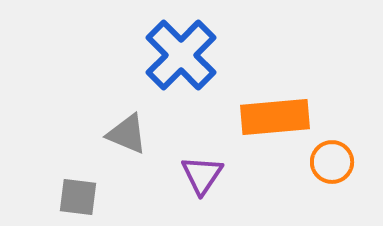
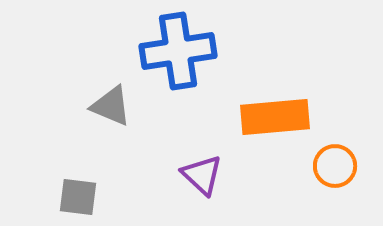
blue cross: moved 3 px left, 4 px up; rotated 36 degrees clockwise
gray triangle: moved 16 px left, 28 px up
orange circle: moved 3 px right, 4 px down
purple triangle: rotated 21 degrees counterclockwise
